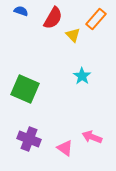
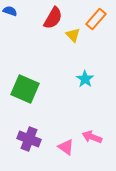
blue semicircle: moved 11 px left
cyan star: moved 3 px right, 3 px down
pink triangle: moved 1 px right, 1 px up
